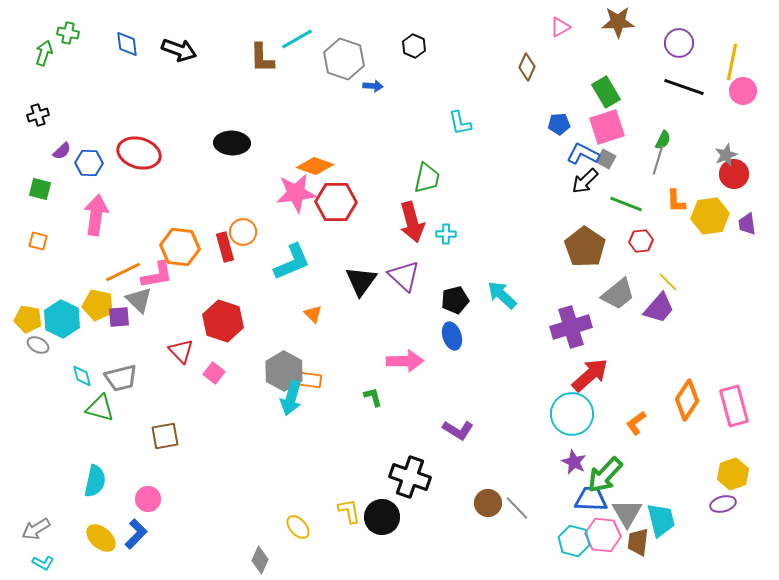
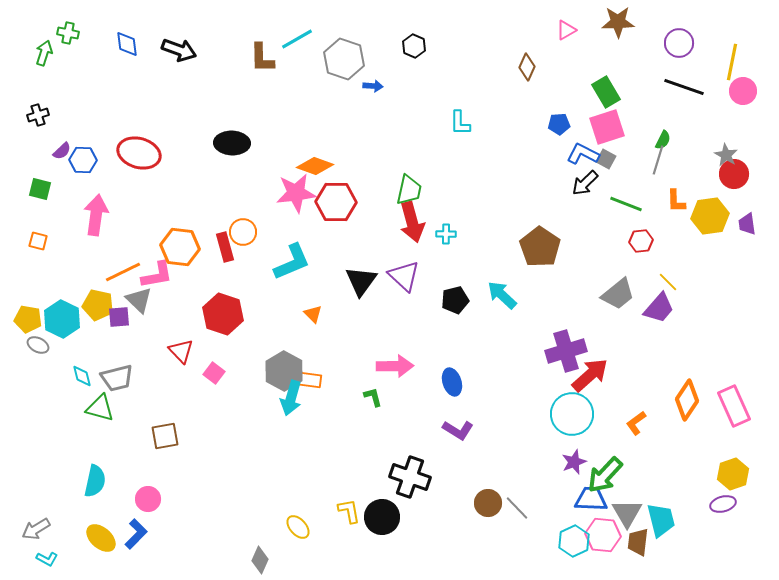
pink triangle at (560, 27): moved 6 px right, 3 px down
cyan L-shape at (460, 123): rotated 12 degrees clockwise
gray star at (726, 155): rotated 20 degrees counterclockwise
blue hexagon at (89, 163): moved 6 px left, 3 px up
green trapezoid at (427, 178): moved 18 px left, 12 px down
black arrow at (585, 181): moved 2 px down
brown pentagon at (585, 247): moved 45 px left
red hexagon at (223, 321): moved 7 px up
purple cross at (571, 327): moved 5 px left, 24 px down
blue ellipse at (452, 336): moved 46 px down
pink arrow at (405, 361): moved 10 px left, 5 px down
gray trapezoid at (121, 378): moved 4 px left
pink rectangle at (734, 406): rotated 9 degrees counterclockwise
purple star at (574, 462): rotated 25 degrees clockwise
cyan hexagon at (574, 541): rotated 20 degrees clockwise
cyan L-shape at (43, 563): moved 4 px right, 4 px up
